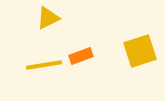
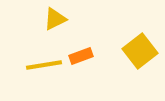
yellow triangle: moved 7 px right, 1 px down
yellow square: rotated 20 degrees counterclockwise
